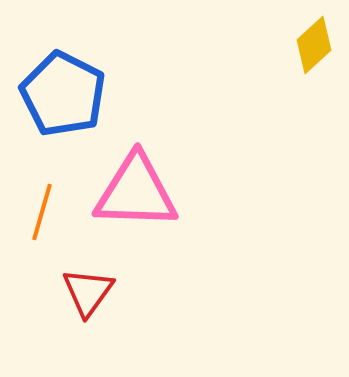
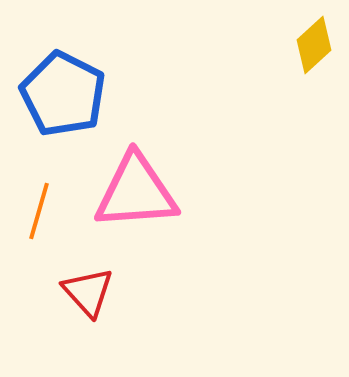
pink triangle: rotated 6 degrees counterclockwise
orange line: moved 3 px left, 1 px up
red triangle: rotated 18 degrees counterclockwise
